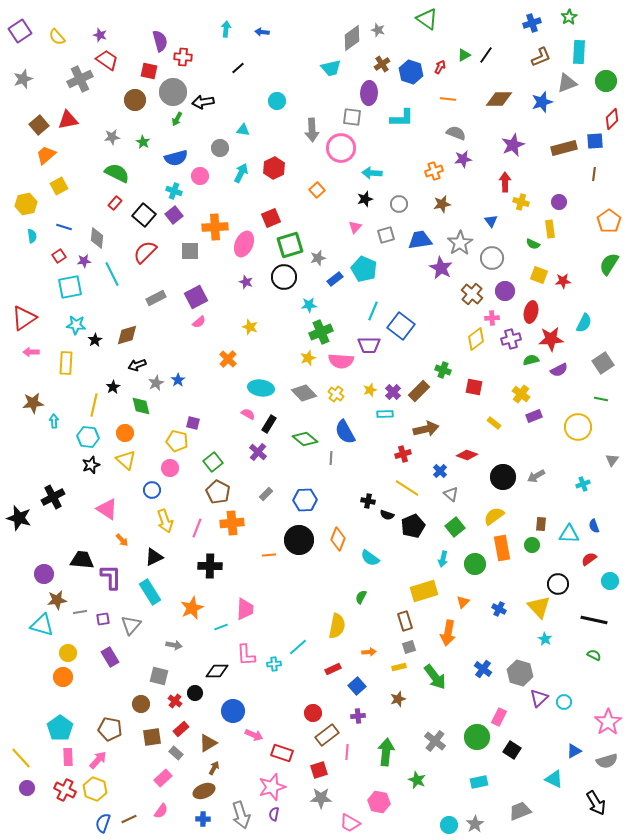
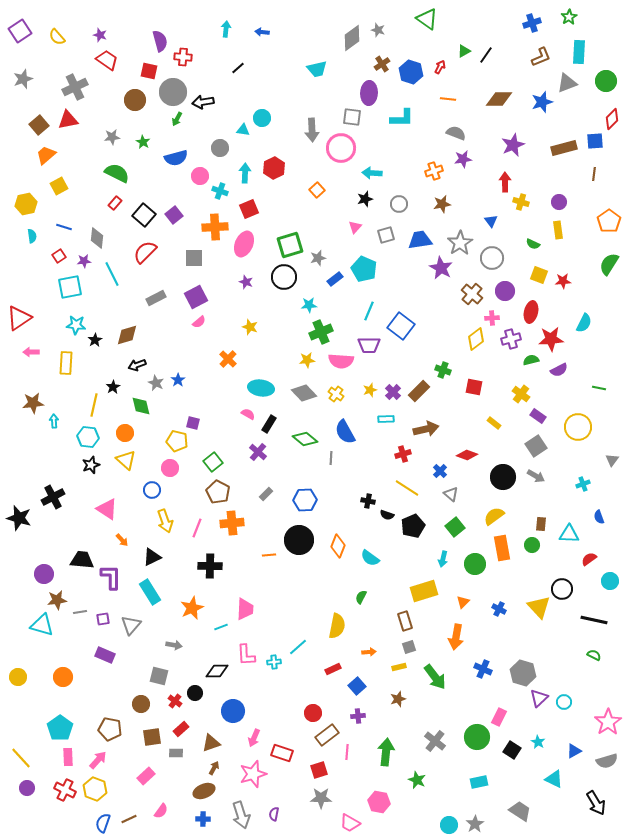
green triangle at (464, 55): moved 4 px up
cyan trapezoid at (331, 68): moved 14 px left, 1 px down
gray cross at (80, 79): moved 5 px left, 8 px down
cyan circle at (277, 101): moved 15 px left, 17 px down
cyan arrow at (241, 173): moved 4 px right; rotated 24 degrees counterclockwise
cyan cross at (174, 191): moved 46 px right
red square at (271, 218): moved 22 px left, 9 px up
yellow rectangle at (550, 229): moved 8 px right, 1 px down
gray square at (190, 251): moved 4 px right, 7 px down
cyan line at (373, 311): moved 4 px left
red triangle at (24, 318): moved 5 px left
yellow star at (308, 358): moved 1 px left, 2 px down; rotated 14 degrees clockwise
gray square at (603, 363): moved 67 px left, 83 px down
gray star at (156, 383): rotated 21 degrees counterclockwise
green line at (601, 399): moved 2 px left, 11 px up
cyan rectangle at (385, 414): moved 1 px right, 5 px down
purple rectangle at (534, 416): moved 4 px right; rotated 56 degrees clockwise
gray arrow at (536, 476): rotated 120 degrees counterclockwise
blue semicircle at (594, 526): moved 5 px right, 9 px up
orange diamond at (338, 539): moved 7 px down
black triangle at (154, 557): moved 2 px left
black circle at (558, 584): moved 4 px right, 5 px down
orange arrow at (448, 633): moved 8 px right, 4 px down
cyan star at (545, 639): moved 7 px left, 103 px down
yellow circle at (68, 653): moved 50 px left, 24 px down
purple rectangle at (110, 657): moved 5 px left, 2 px up; rotated 36 degrees counterclockwise
cyan cross at (274, 664): moved 2 px up
blue cross at (483, 669): rotated 12 degrees counterclockwise
gray hexagon at (520, 673): moved 3 px right
pink arrow at (254, 735): moved 3 px down; rotated 90 degrees clockwise
brown triangle at (208, 743): moved 3 px right; rotated 12 degrees clockwise
gray rectangle at (176, 753): rotated 40 degrees counterclockwise
pink rectangle at (163, 778): moved 17 px left, 2 px up
pink star at (272, 787): moved 19 px left, 13 px up
gray trapezoid at (520, 811): rotated 55 degrees clockwise
